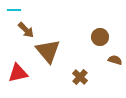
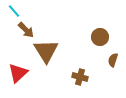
cyan line: moved 1 px down; rotated 48 degrees clockwise
brown triangle: moved 2 px left; rotated 8 degrees clockwise
brown semicircle: moved 2 px left; rotated 88 degrees counterclockwise
red triangle: rotated 30 degrees counterclockwise
brown cross: rotated 28 degrees counterclockwise
